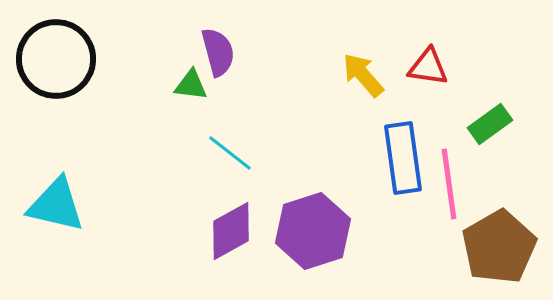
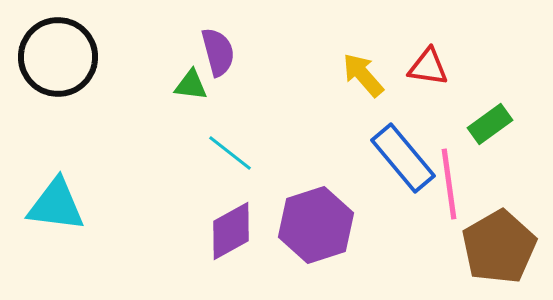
black circle: moved 2 px right, 2 px up
blue rectangle: rotated 32 degrees counterclockwise
cyan triangle: rotated 6 degrees counterclockwise
purple hexagon: moved 3 px right, 6 px up
